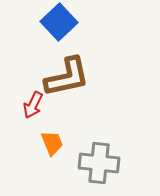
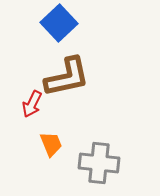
blue square: moved 1 px down
red arrow: moved 1 px left, 1 px up
orange trapezoid: moved 1 px left, 1 px down
